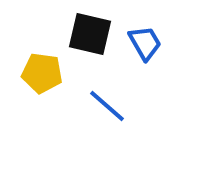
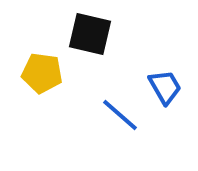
blue trapezoid: moved 20 px right, 44 px down
blue line: moved 13 px right, 9 px down
